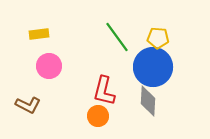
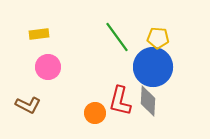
pink circle: moved 1 px left, 1 px down
red L-shape: moved 16 px right, 10 px down
orange circle: moved 3 px left, 3 px up
